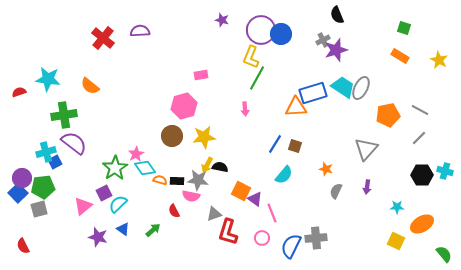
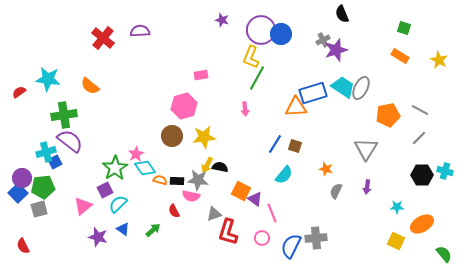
black semicircle at (337, 15): moved 5 px right, 1 px up
red semicircle at (19, 92): rotated 16 degrees counterclockwise
purple semicircle at (74, 143): moved 4 px left, 2 px up
gray triangle at (366, 149): rotated 10 degrees counterclockwise
purple square at (104, 193): moved 1 px right, 3 px up
